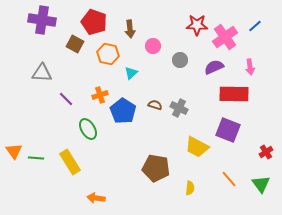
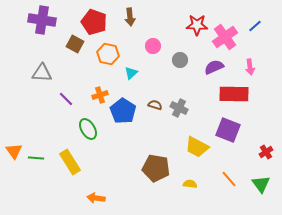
brown arrow: moved 12 px up
yellow semicircle: moved 4 px up; rotated 88 degrees counterclockwise
